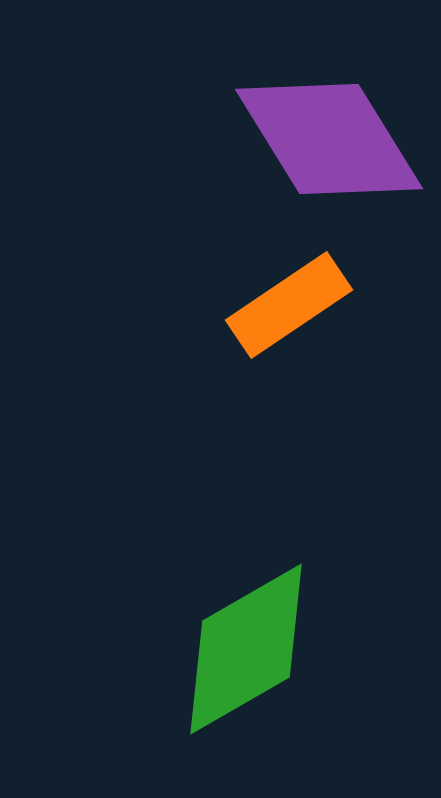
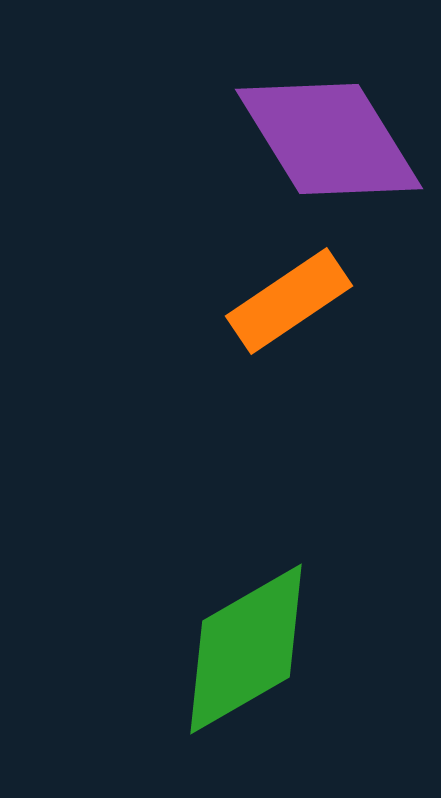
orange rectangle: moved 4 px up
